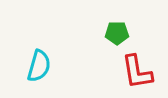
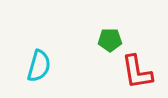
green pentagon: moved 7 px left, 7 px down
